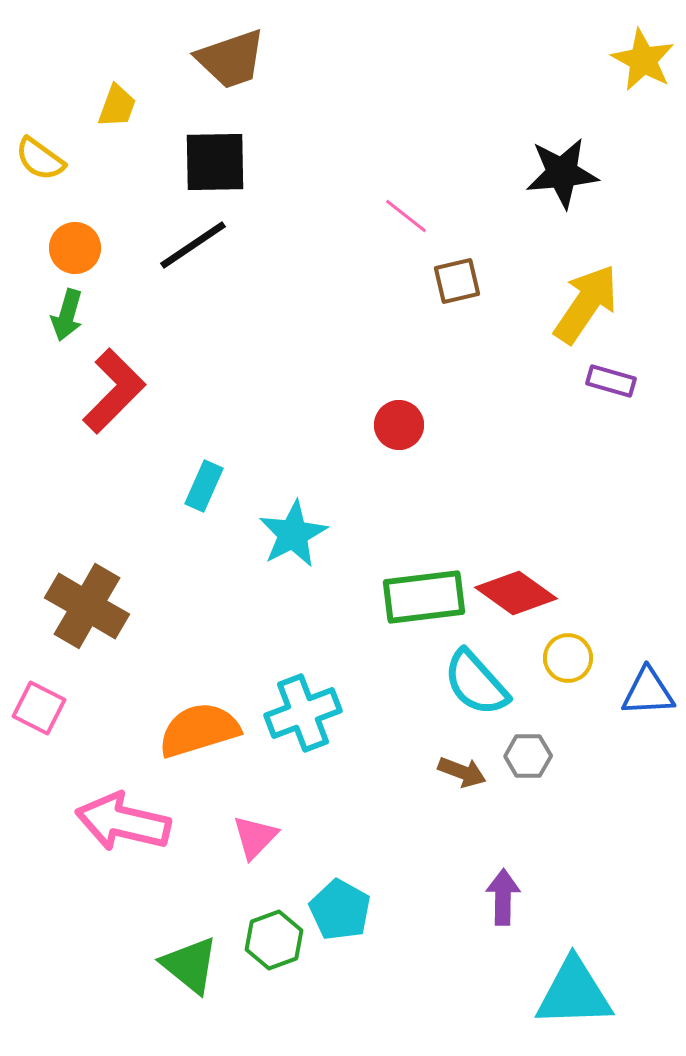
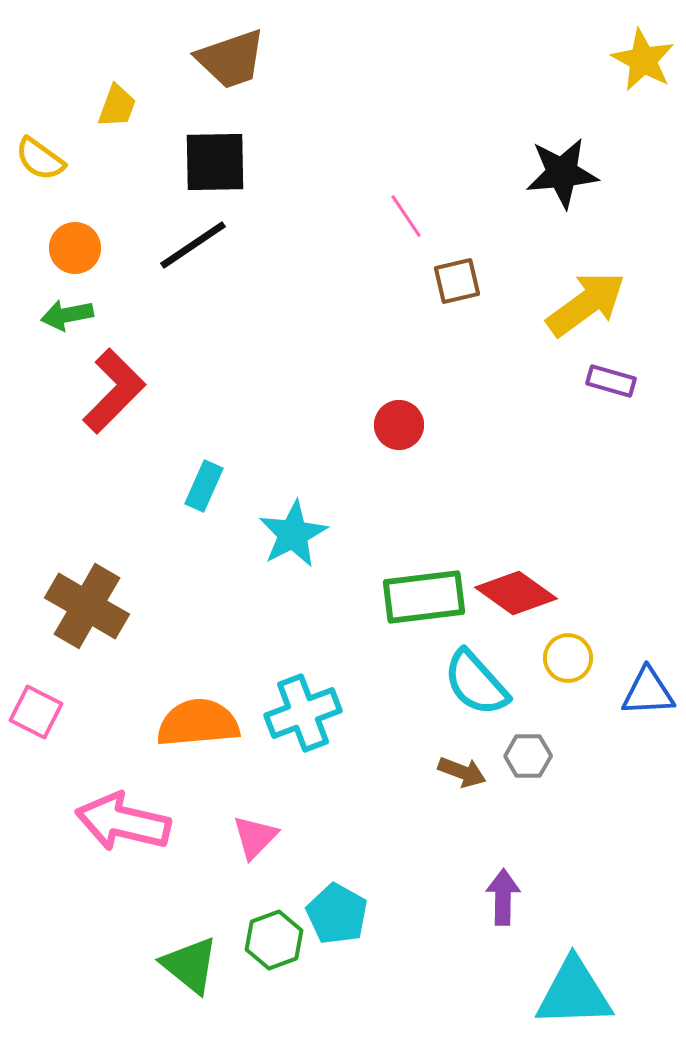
pink line: rotated 18 degrees clockwise
yellow arrow: rotated 20 degrees clockwise
green arrow: rotated 63 degrees clockwise
pink square: moved 3 px left, 4 px down
orange semicircle: moved 1 px left, 7 px up; rotated 12 degrees clockwise
cyan pentagon: moved 3 px left, 4 px down
